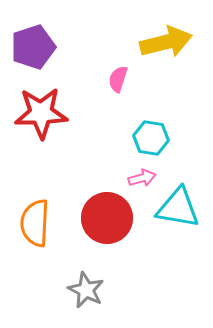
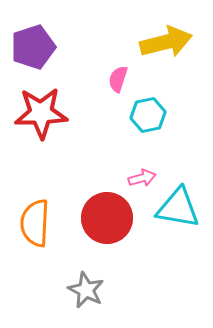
cyan hexagon: moved 3 px left, 23 px up; rotated 20 degrees counterclockwise
